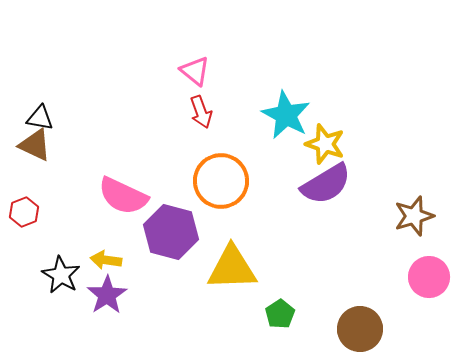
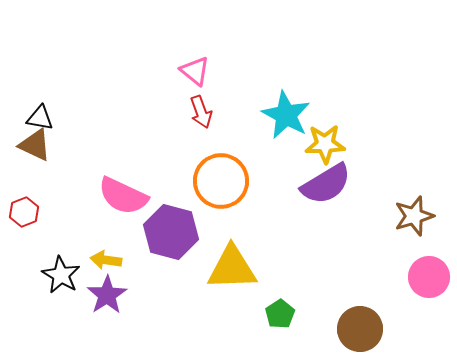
yellow star: rotated 21 degrees counterclockwise
